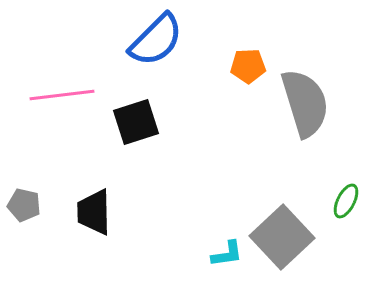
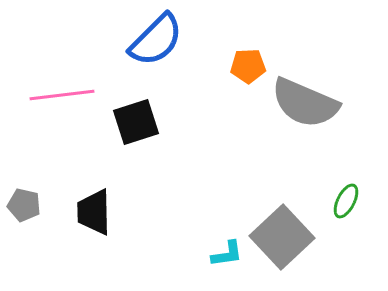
gray semicircle: rotated 130 degrees clockwise
